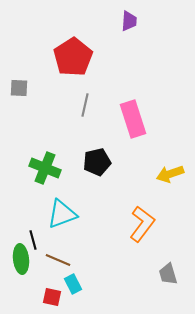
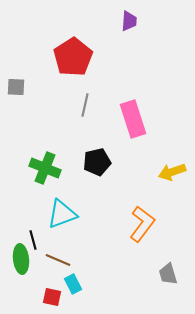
gray square: moved 3 px left, 1 px up
yellow arrow: moved 2 px right, 2 px up
